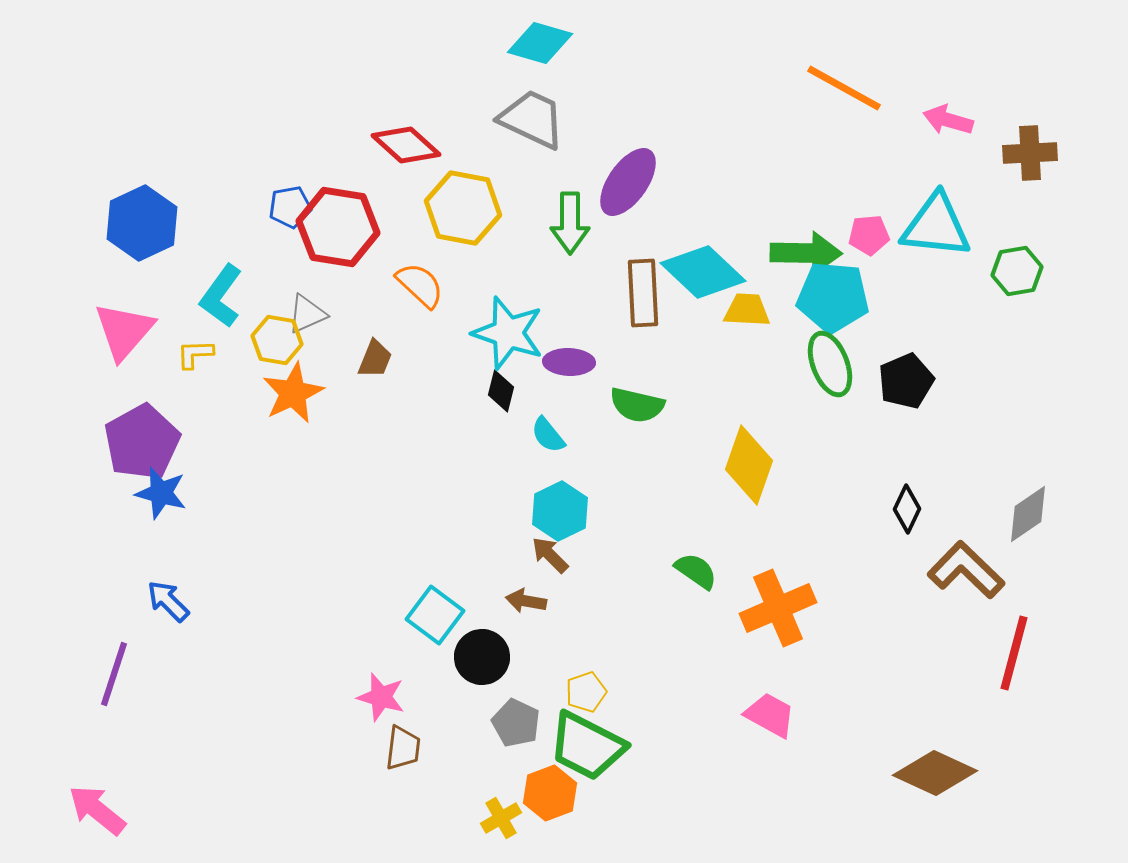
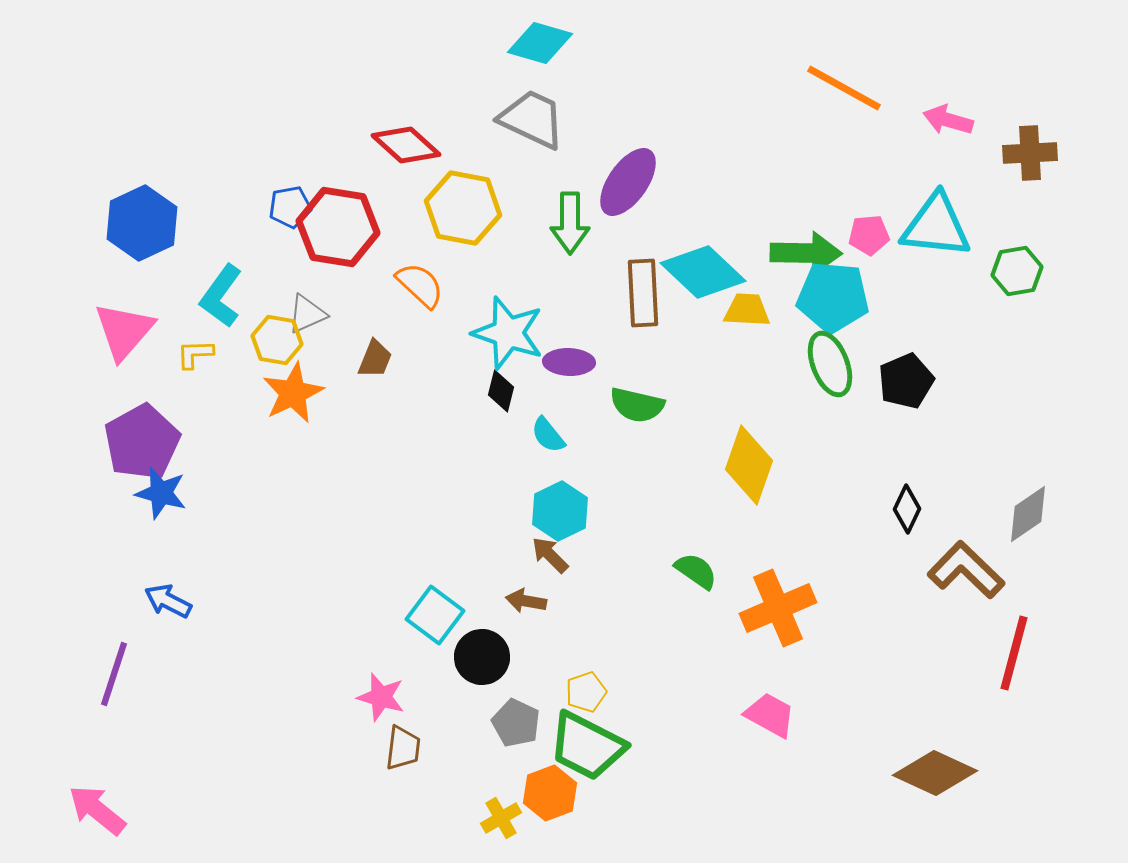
blue arrow at (168, 601): rotated 18 degrees counterclockwise
